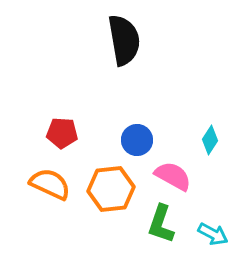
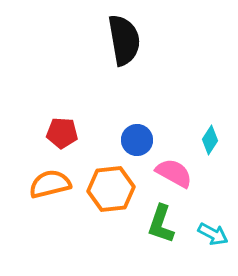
pink semicircle: moved 1 px right, 3 px up
orange semicircle: rotated 39 degrees counterclockwise
